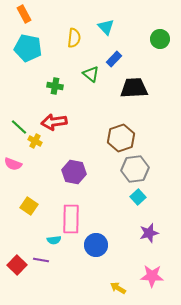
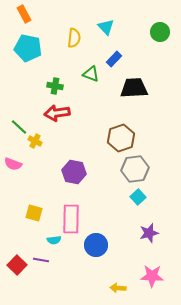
green circle: moved 7 px up
green triangle: rotated 18 degrees counterclockwise
red arrow: moved 3 px right, 9 px up
yellow square: moved 5 px right, 7 px down; rotated 18 degrees counterclockwise
yellow arrow: rotated 28 degrees counterclockwise
